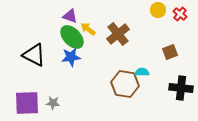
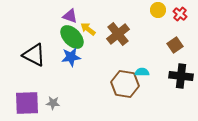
brown square: moved 5 px right, 7 px up; rotated 14 degrees counterclockwise
black cross: moved 12 px up
